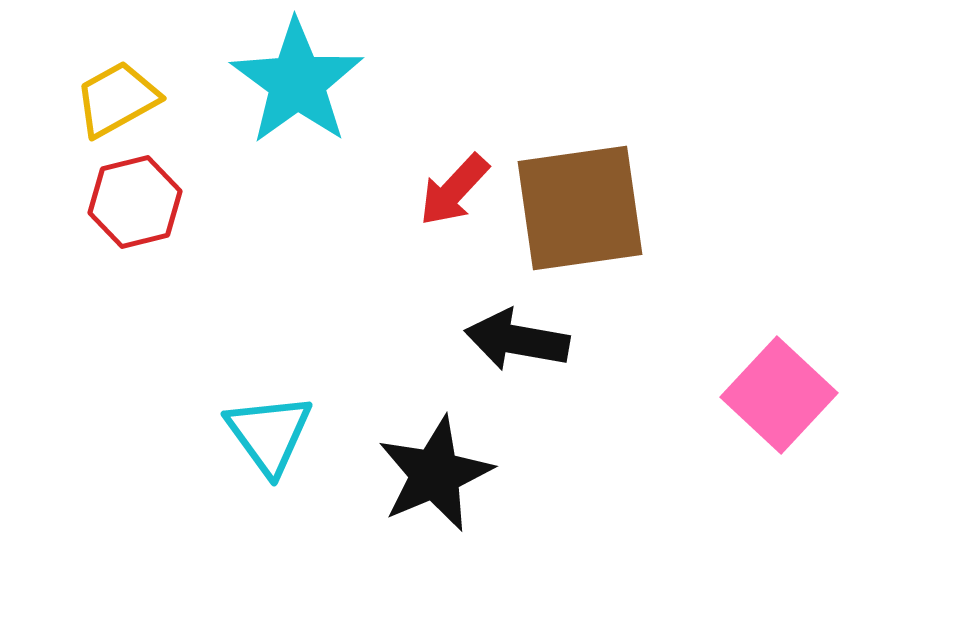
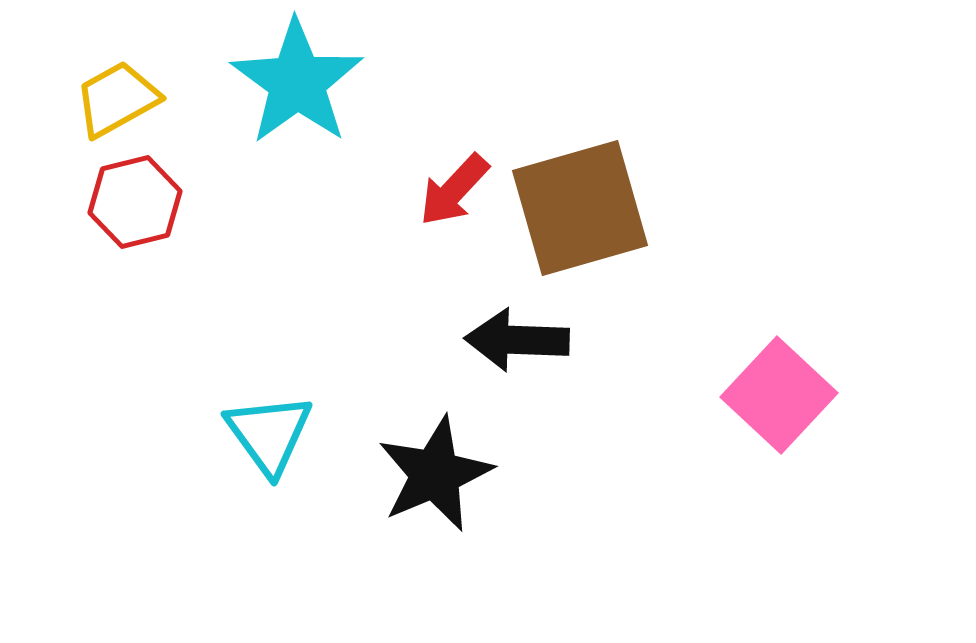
brown square: rotated 8 degrees counterclockwise
black arrow: rotated 8 degrees counterclockwise
